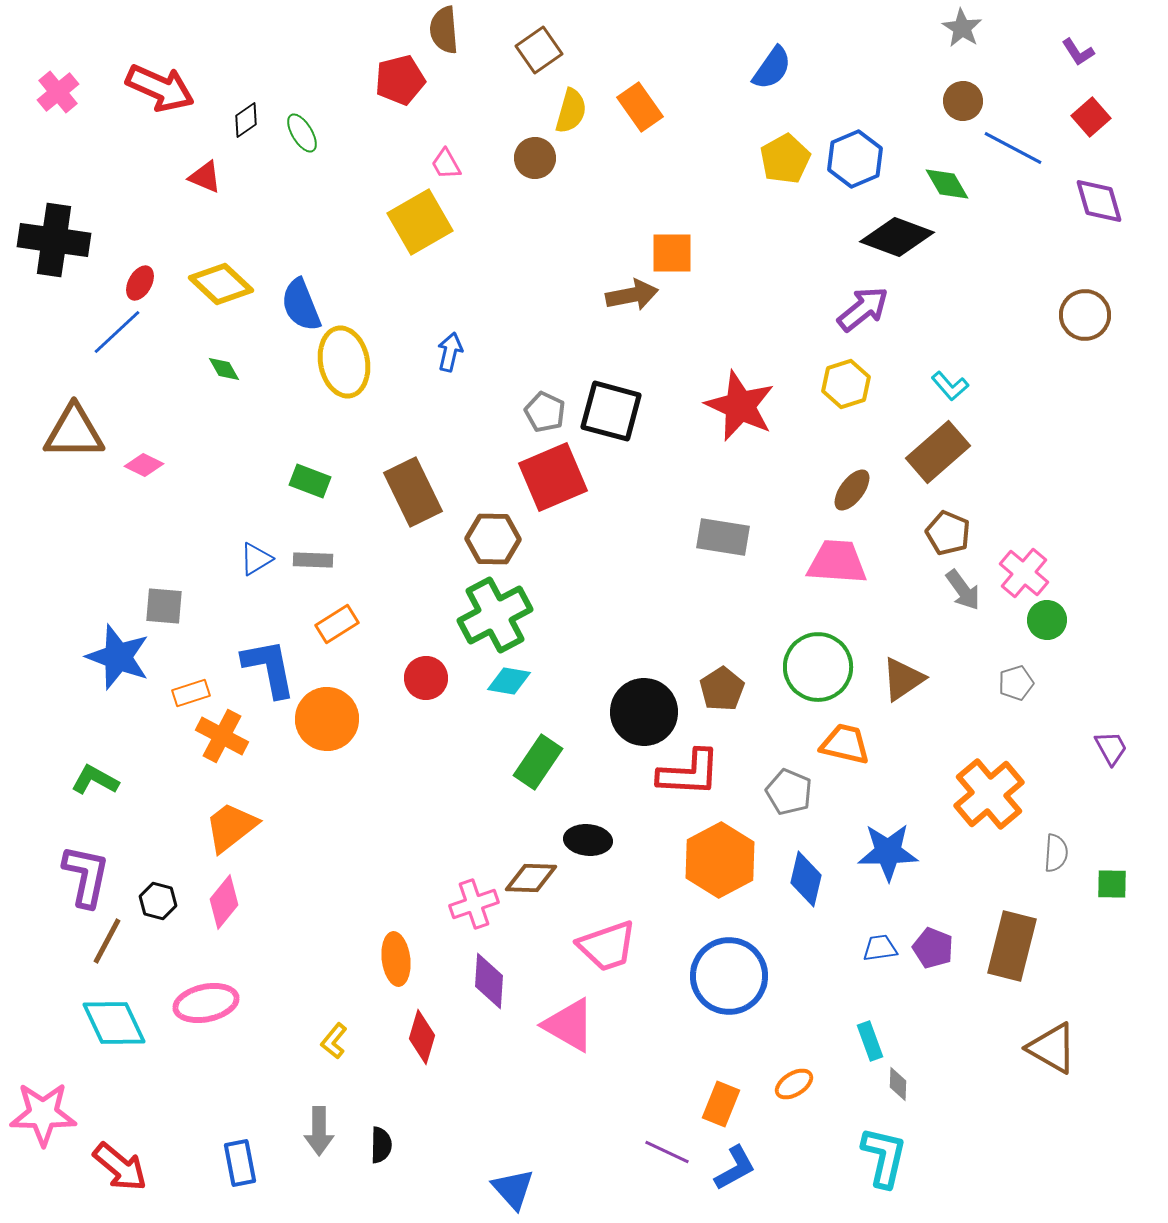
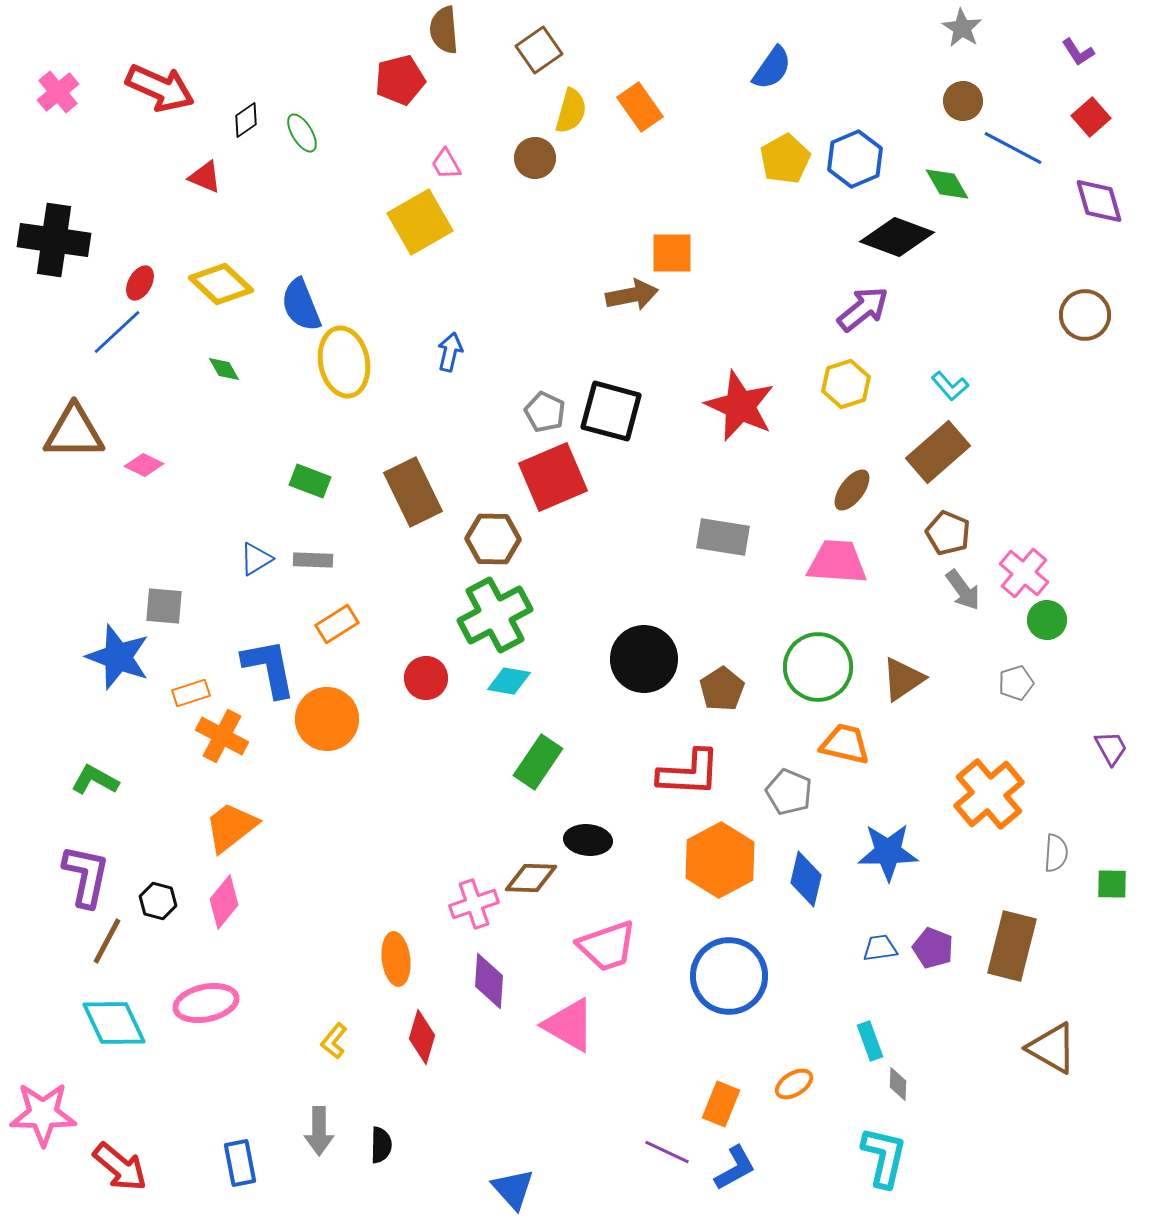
black circle at (644, 712): moved 53 px up
